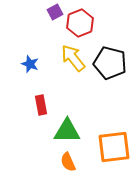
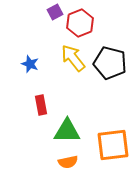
orange square: moved 1 px left, 2 px up
orange semicircle: rotated 78 degrees counterclockwise
